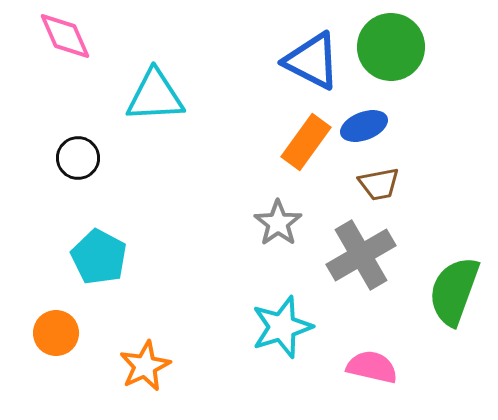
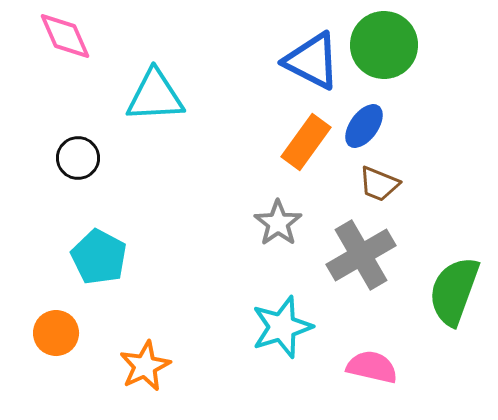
green circle: moved 7 px left, 2 px up
blue ellipse: rotated 33 degrees counterclockwise
brown trapezoid: rotated 33 degrees clockwise
